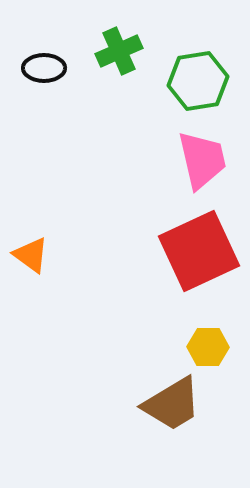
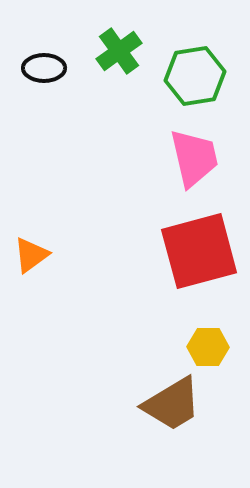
green cross: rotated 12 degrees counterclockwise
green hexagon: moved 3 px left, 5 px up
pink trapezoid: moved 8 px left, 2 px up
red square: rotated 10 degrees clockwise
orange triangle: rotated 48 degrees clockwise
